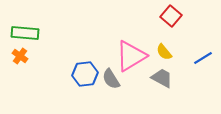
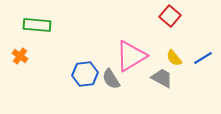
red square: moved 1 px left
green rectangle: moved 12 px right, 8 px up
yellow semicircle: moved 10 px right, 6 px down
